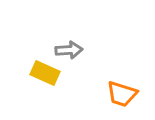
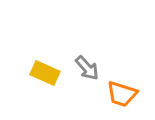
gray arrow: moved 18 px right, 18 px down; rotated 52 degrees clockwise
